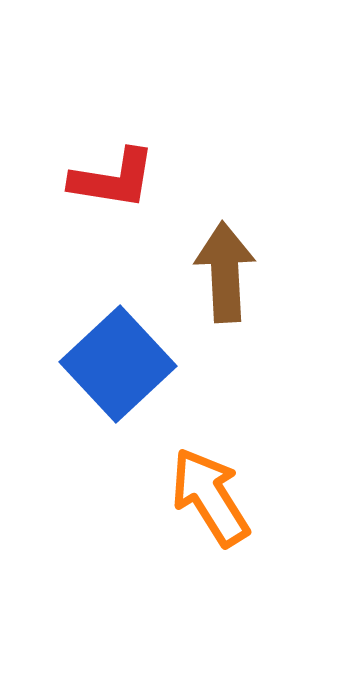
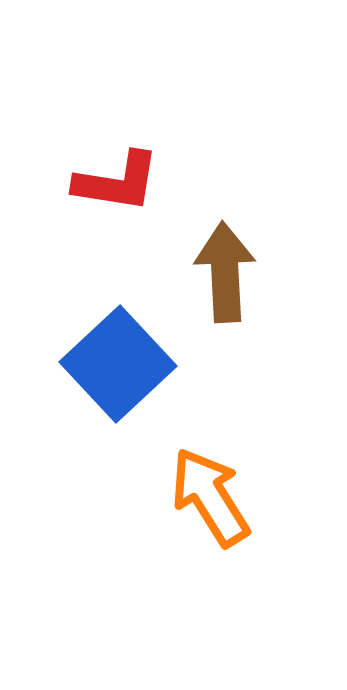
red L-shape: moved 4 px right, 3 px down
